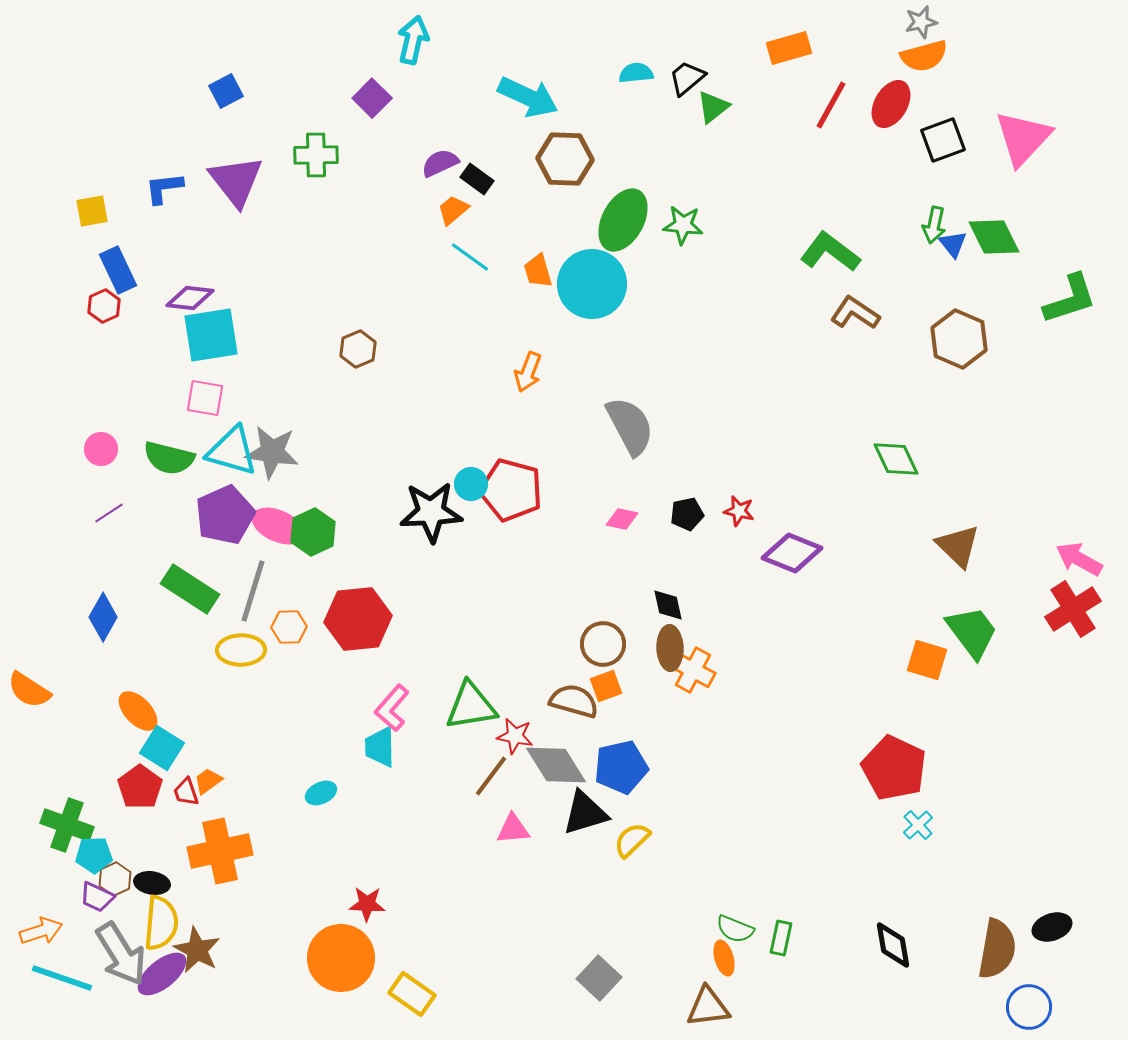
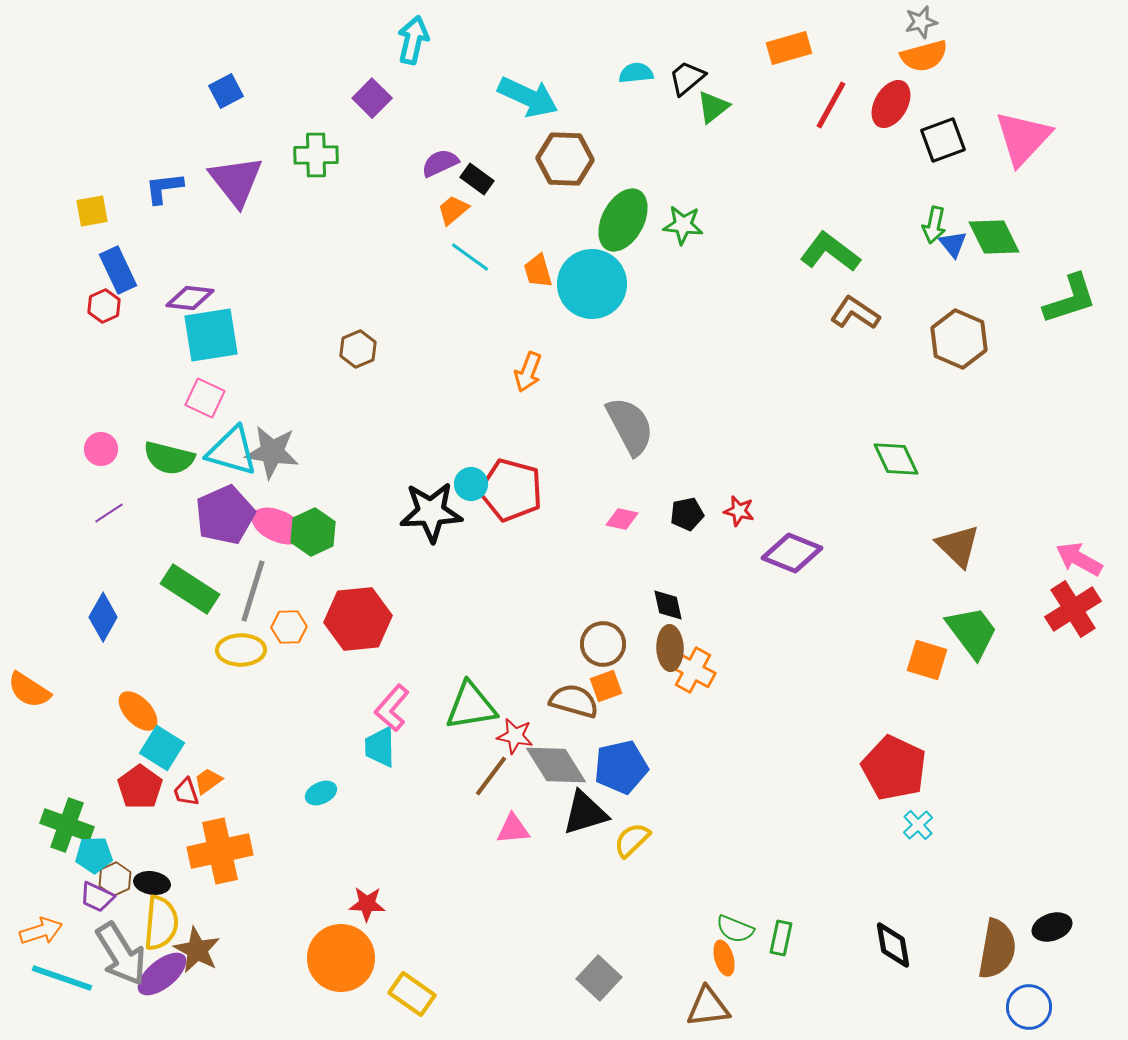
pink square at (205, 398): rotated 15 degrees clockwise
